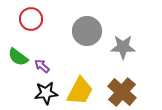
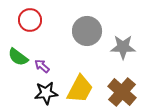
red circle: moved 1 px left, 1 px down
yellow trapezoid: moved 2 px up
